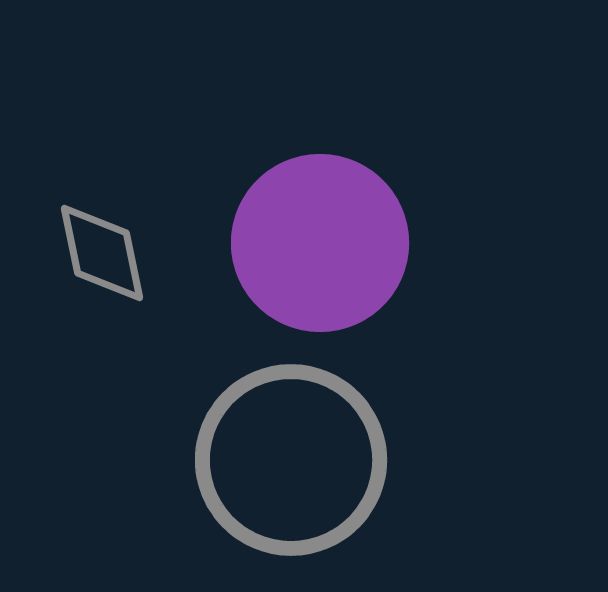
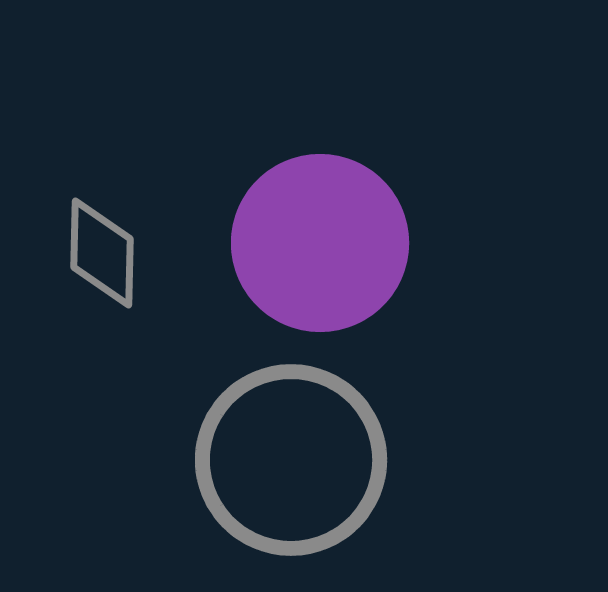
gray diamond: rotated 13 degrees clockwise
